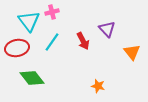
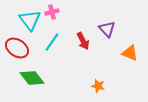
cyan triangle: moved 1 px right, 1 px up
red ellipse: rotated 45 degrees clockwise
orange triangle: moved 2 px left, 1 px down; rotated 30 degrees counterclockwise
